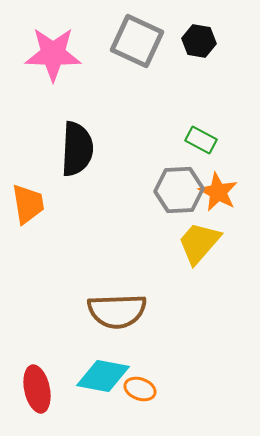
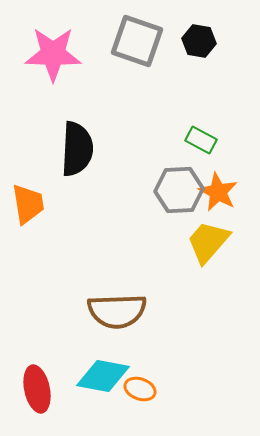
gray square: rotated 6 degrees counterclockwise
yellow trapezoid: moved 9 px right, 1 px up
